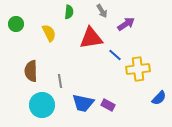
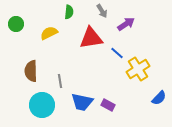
yellow semicircle: rotated 90 degrees counterclockwise
blue line: moved 2 px right, 2 px up
yellow cross: rotated 25 degrees counterclockwise
blue trapezoid: moved 1 px left, 1 px up
